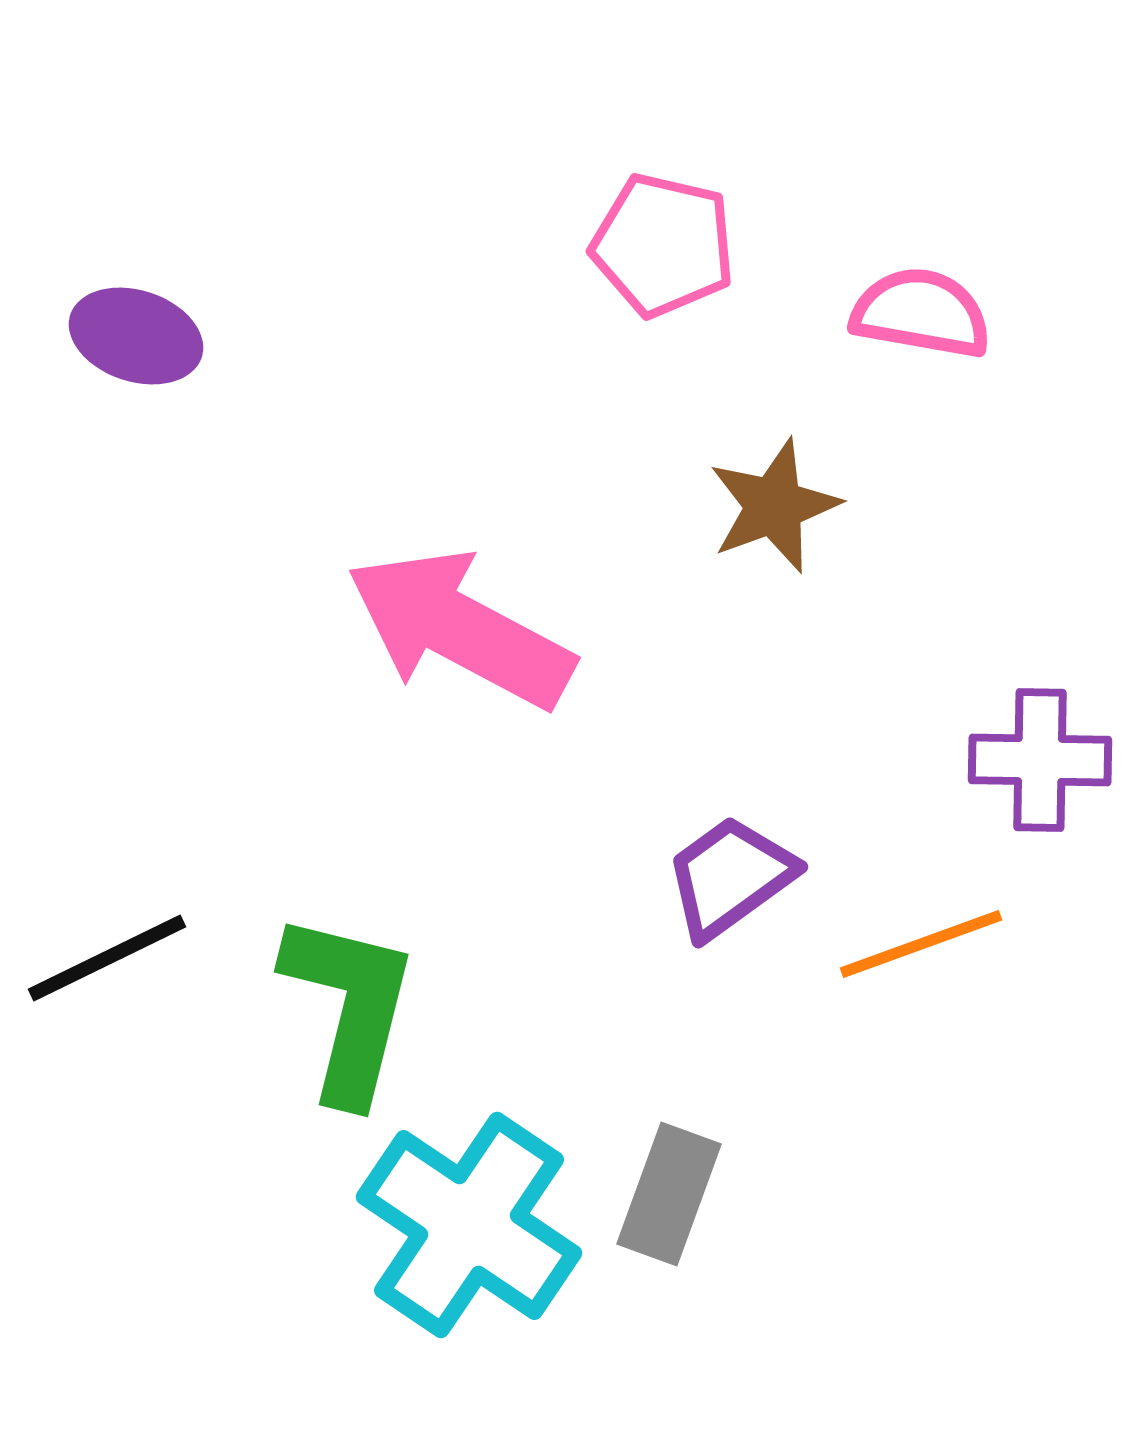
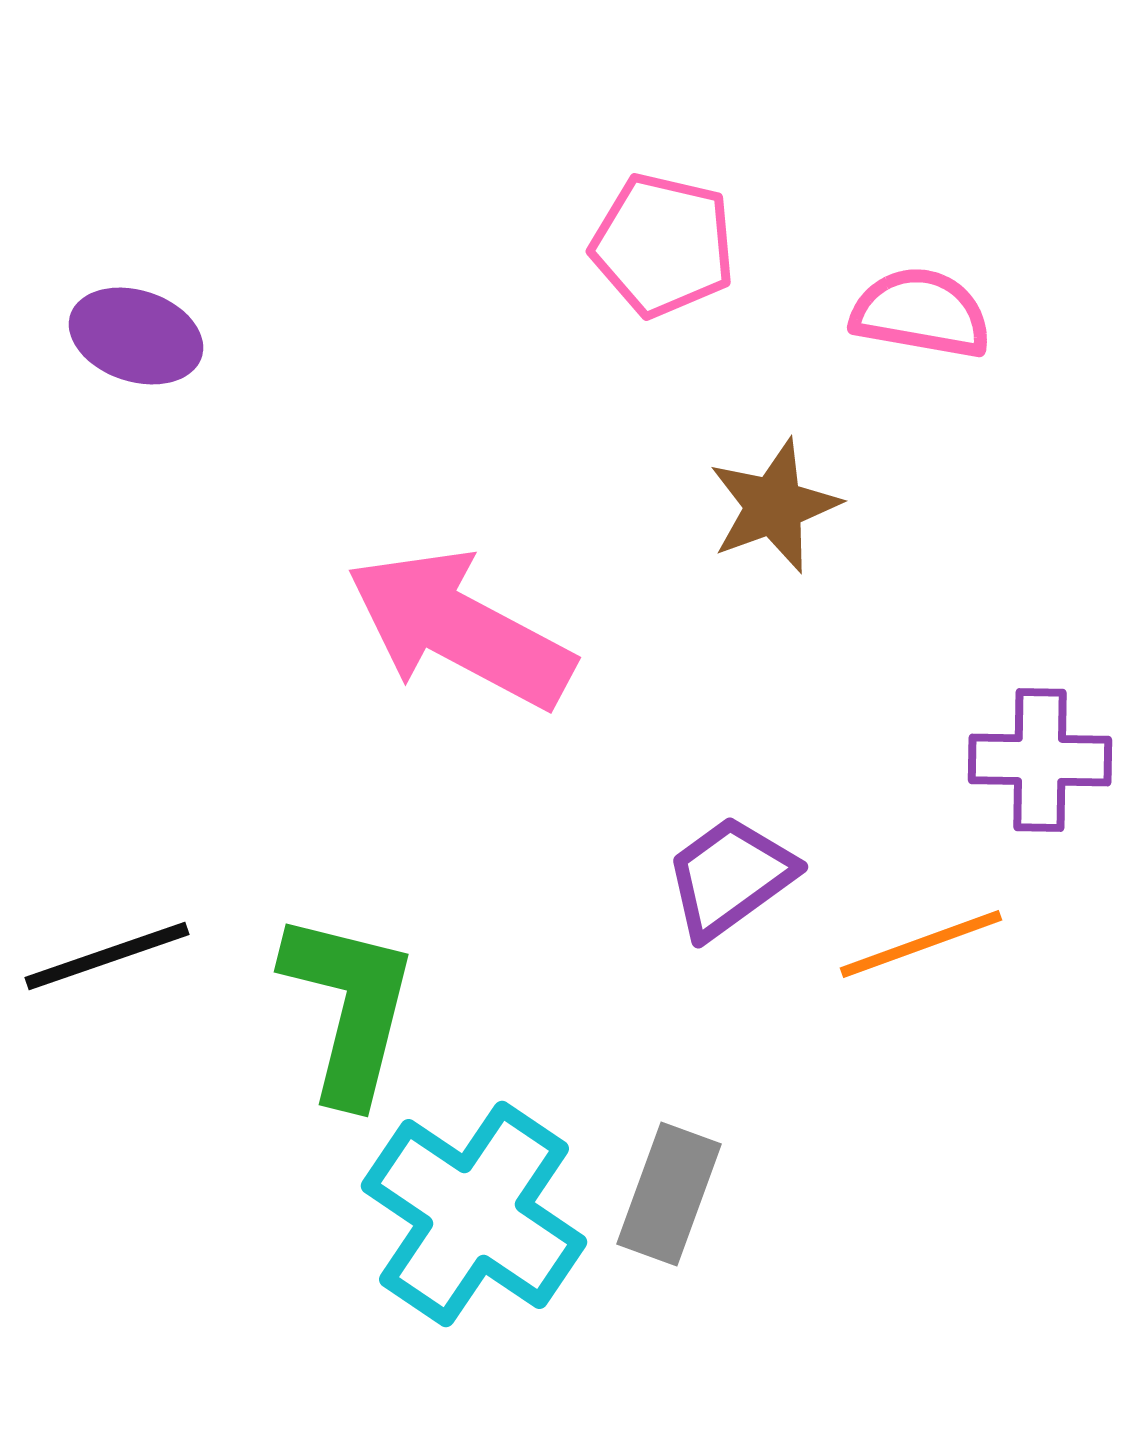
black line: moved 2 px up; rotated 7 degrees clockwise
cyan cross: moved 5 px right, 11 px up
